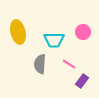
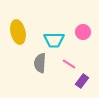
gray semicircle: moved 1 px up
